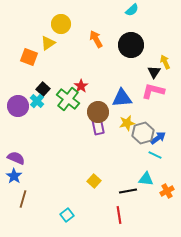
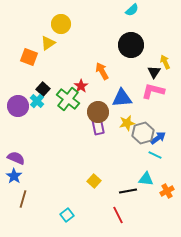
orange arrow: moved 6 px right, 32 px down
red line: moved 1 px left; rotated 18 degrees counterclockwise
